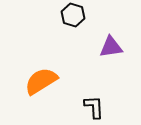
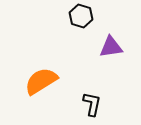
black hexagon: moved 8 px right, 1 px down
black L-shape: moved 2 px left, 3 px up; rotated 15 degrees clockwise
